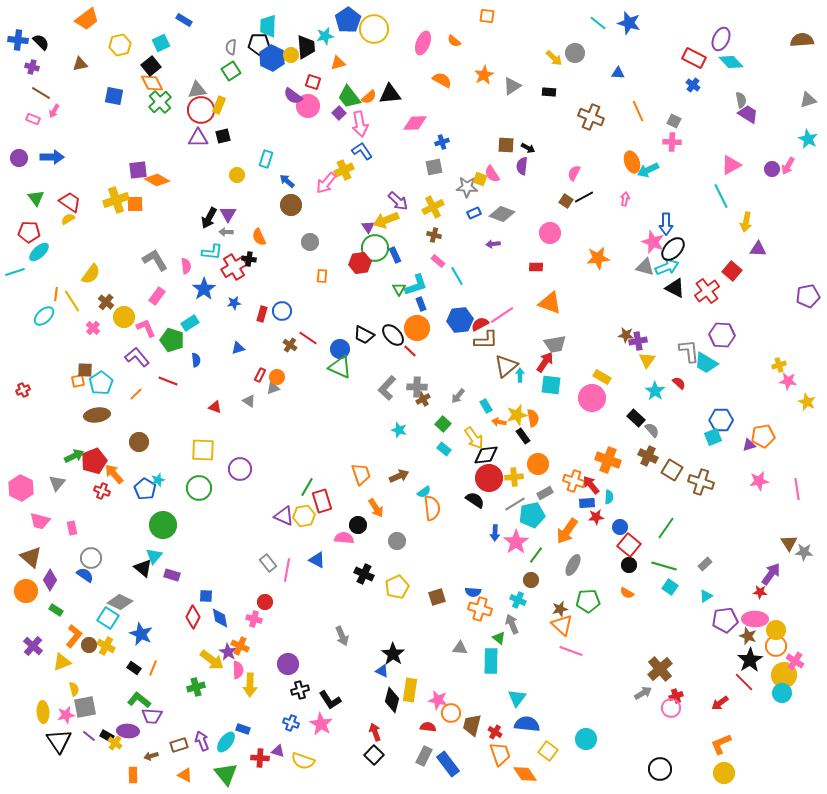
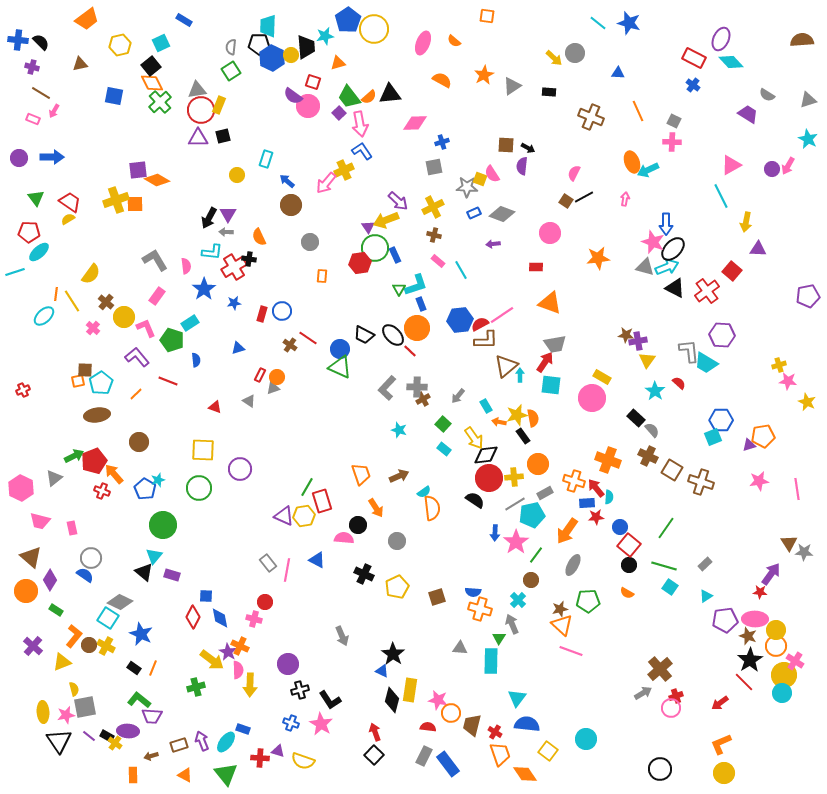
gray semicircle at (741, 100): moved 26 px right, 5 px up; rotated 133 degrees clockwise
cyan line at (457, 276): moved 4 px right, 6 px up
gray triangle at (57, 483): moved 3 px left, 5 px up; rotated 12 degrees clockwise
red arrow at (591, 485): moved 5 px right, 3 px down
black triangle at (143, 568): moved 1 px right, 4 px down
cyan cross at (518, 600): rotated 21 degrees clockwise
green triangle at (499, 638): rotated 24 degrees clockwise
